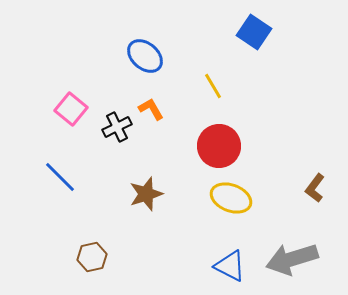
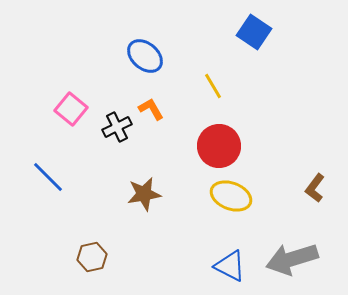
blue line: moved 12 px left
brown star: moved 2 px left; rotated 8 degrees clockwise
yellow ellipse: moved 2 px up
